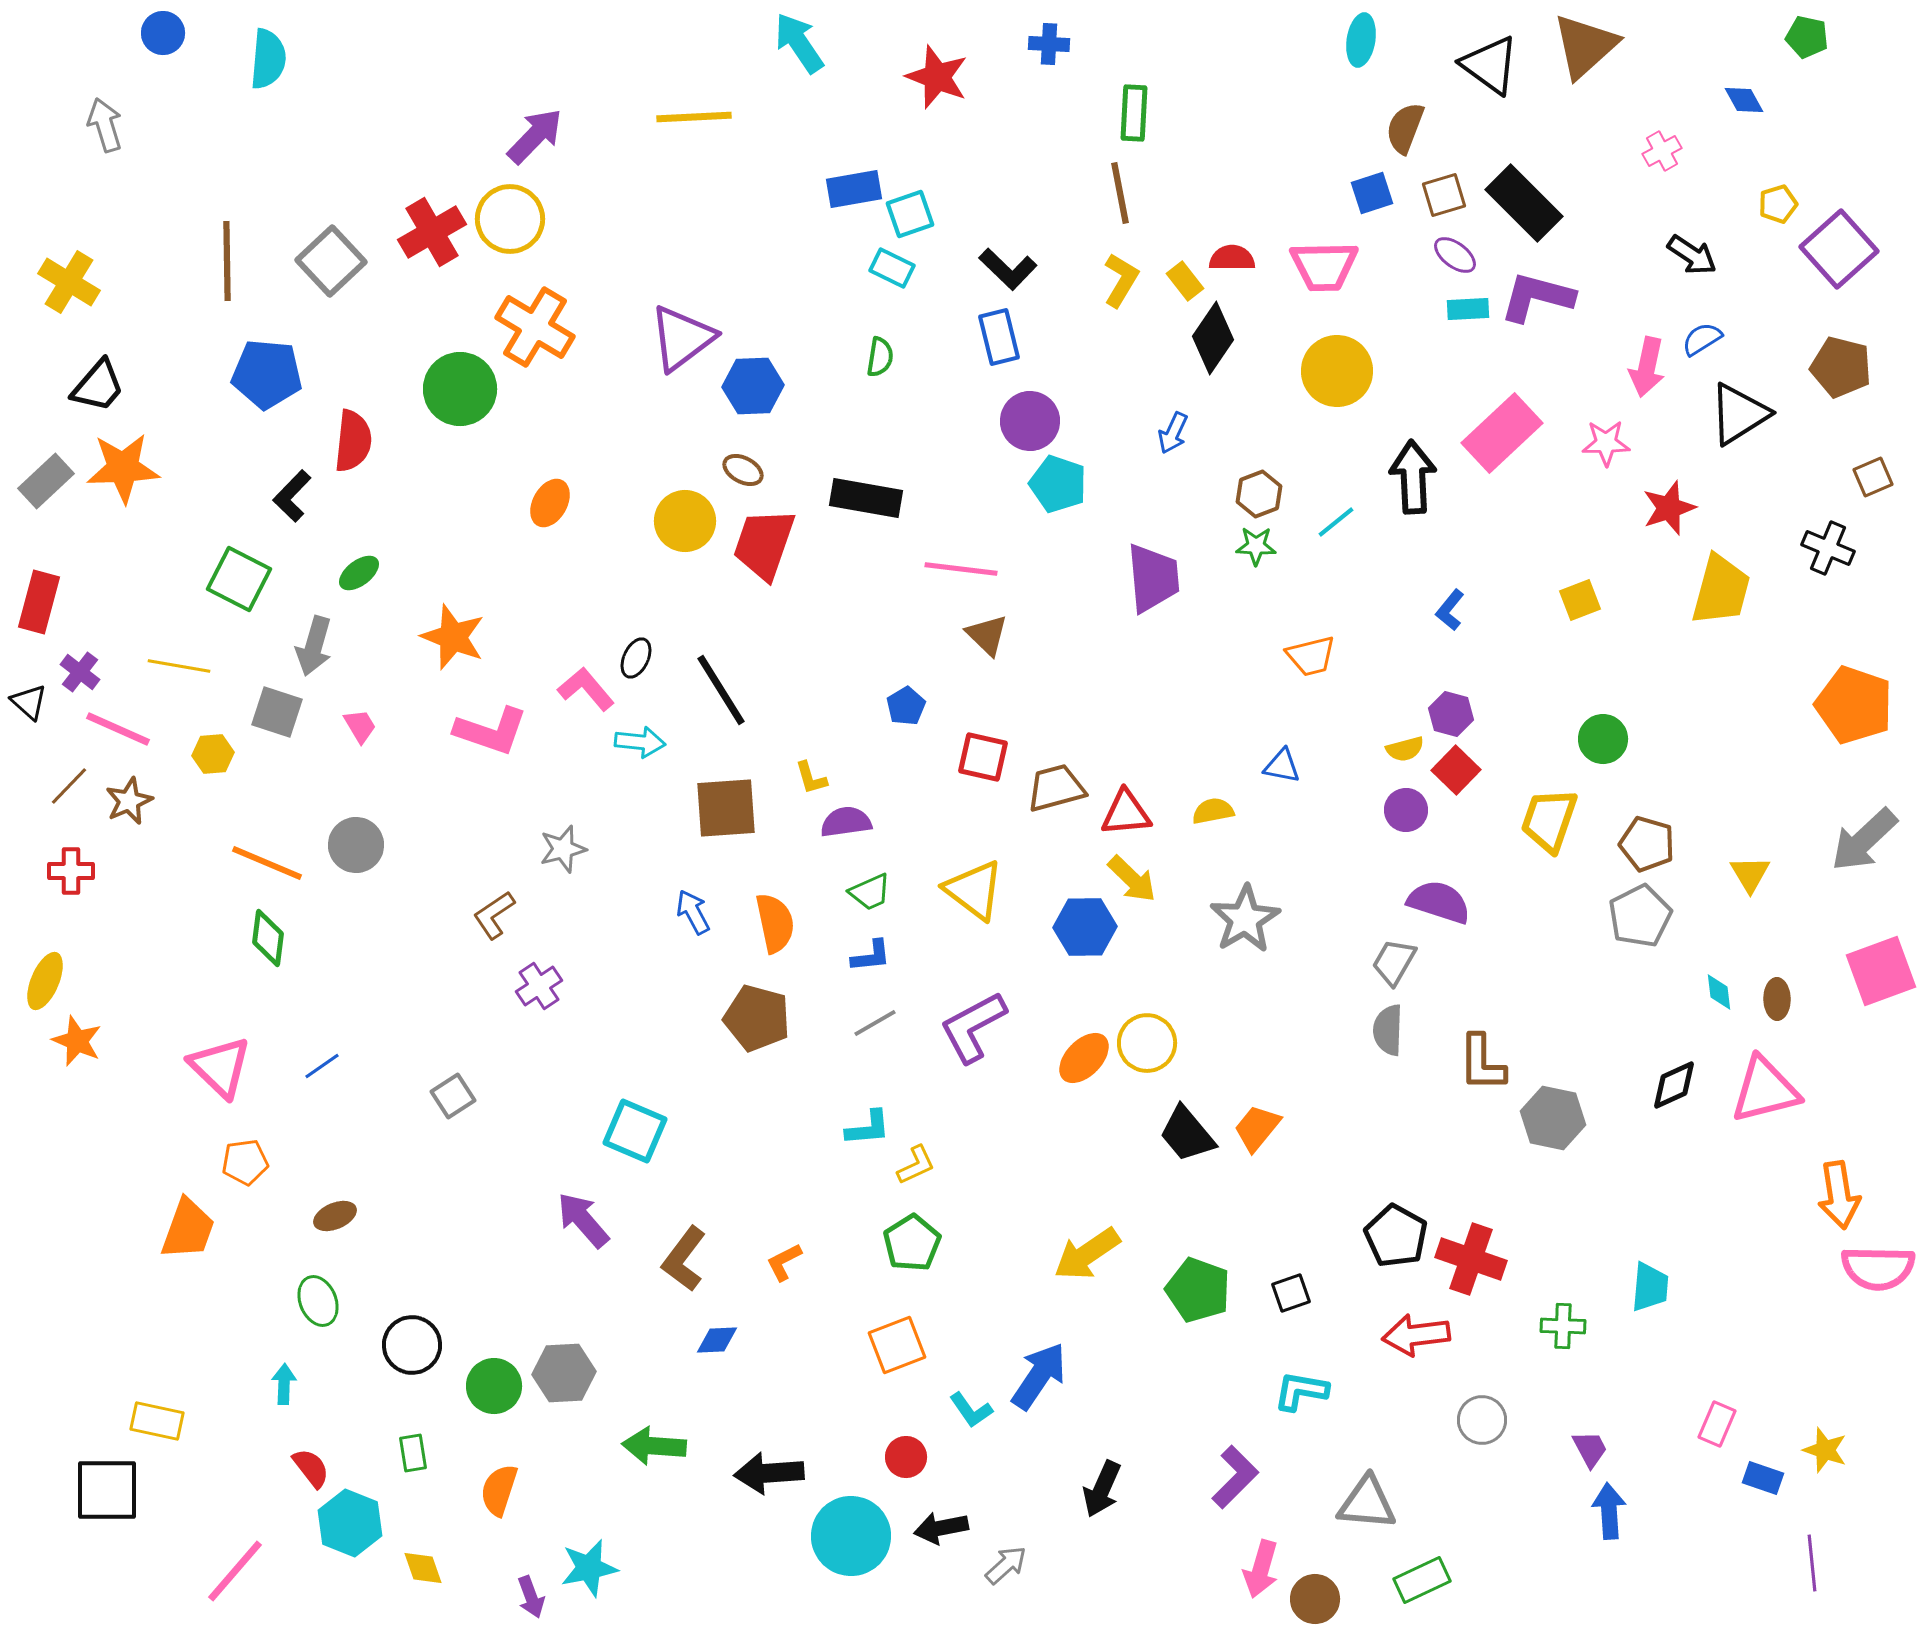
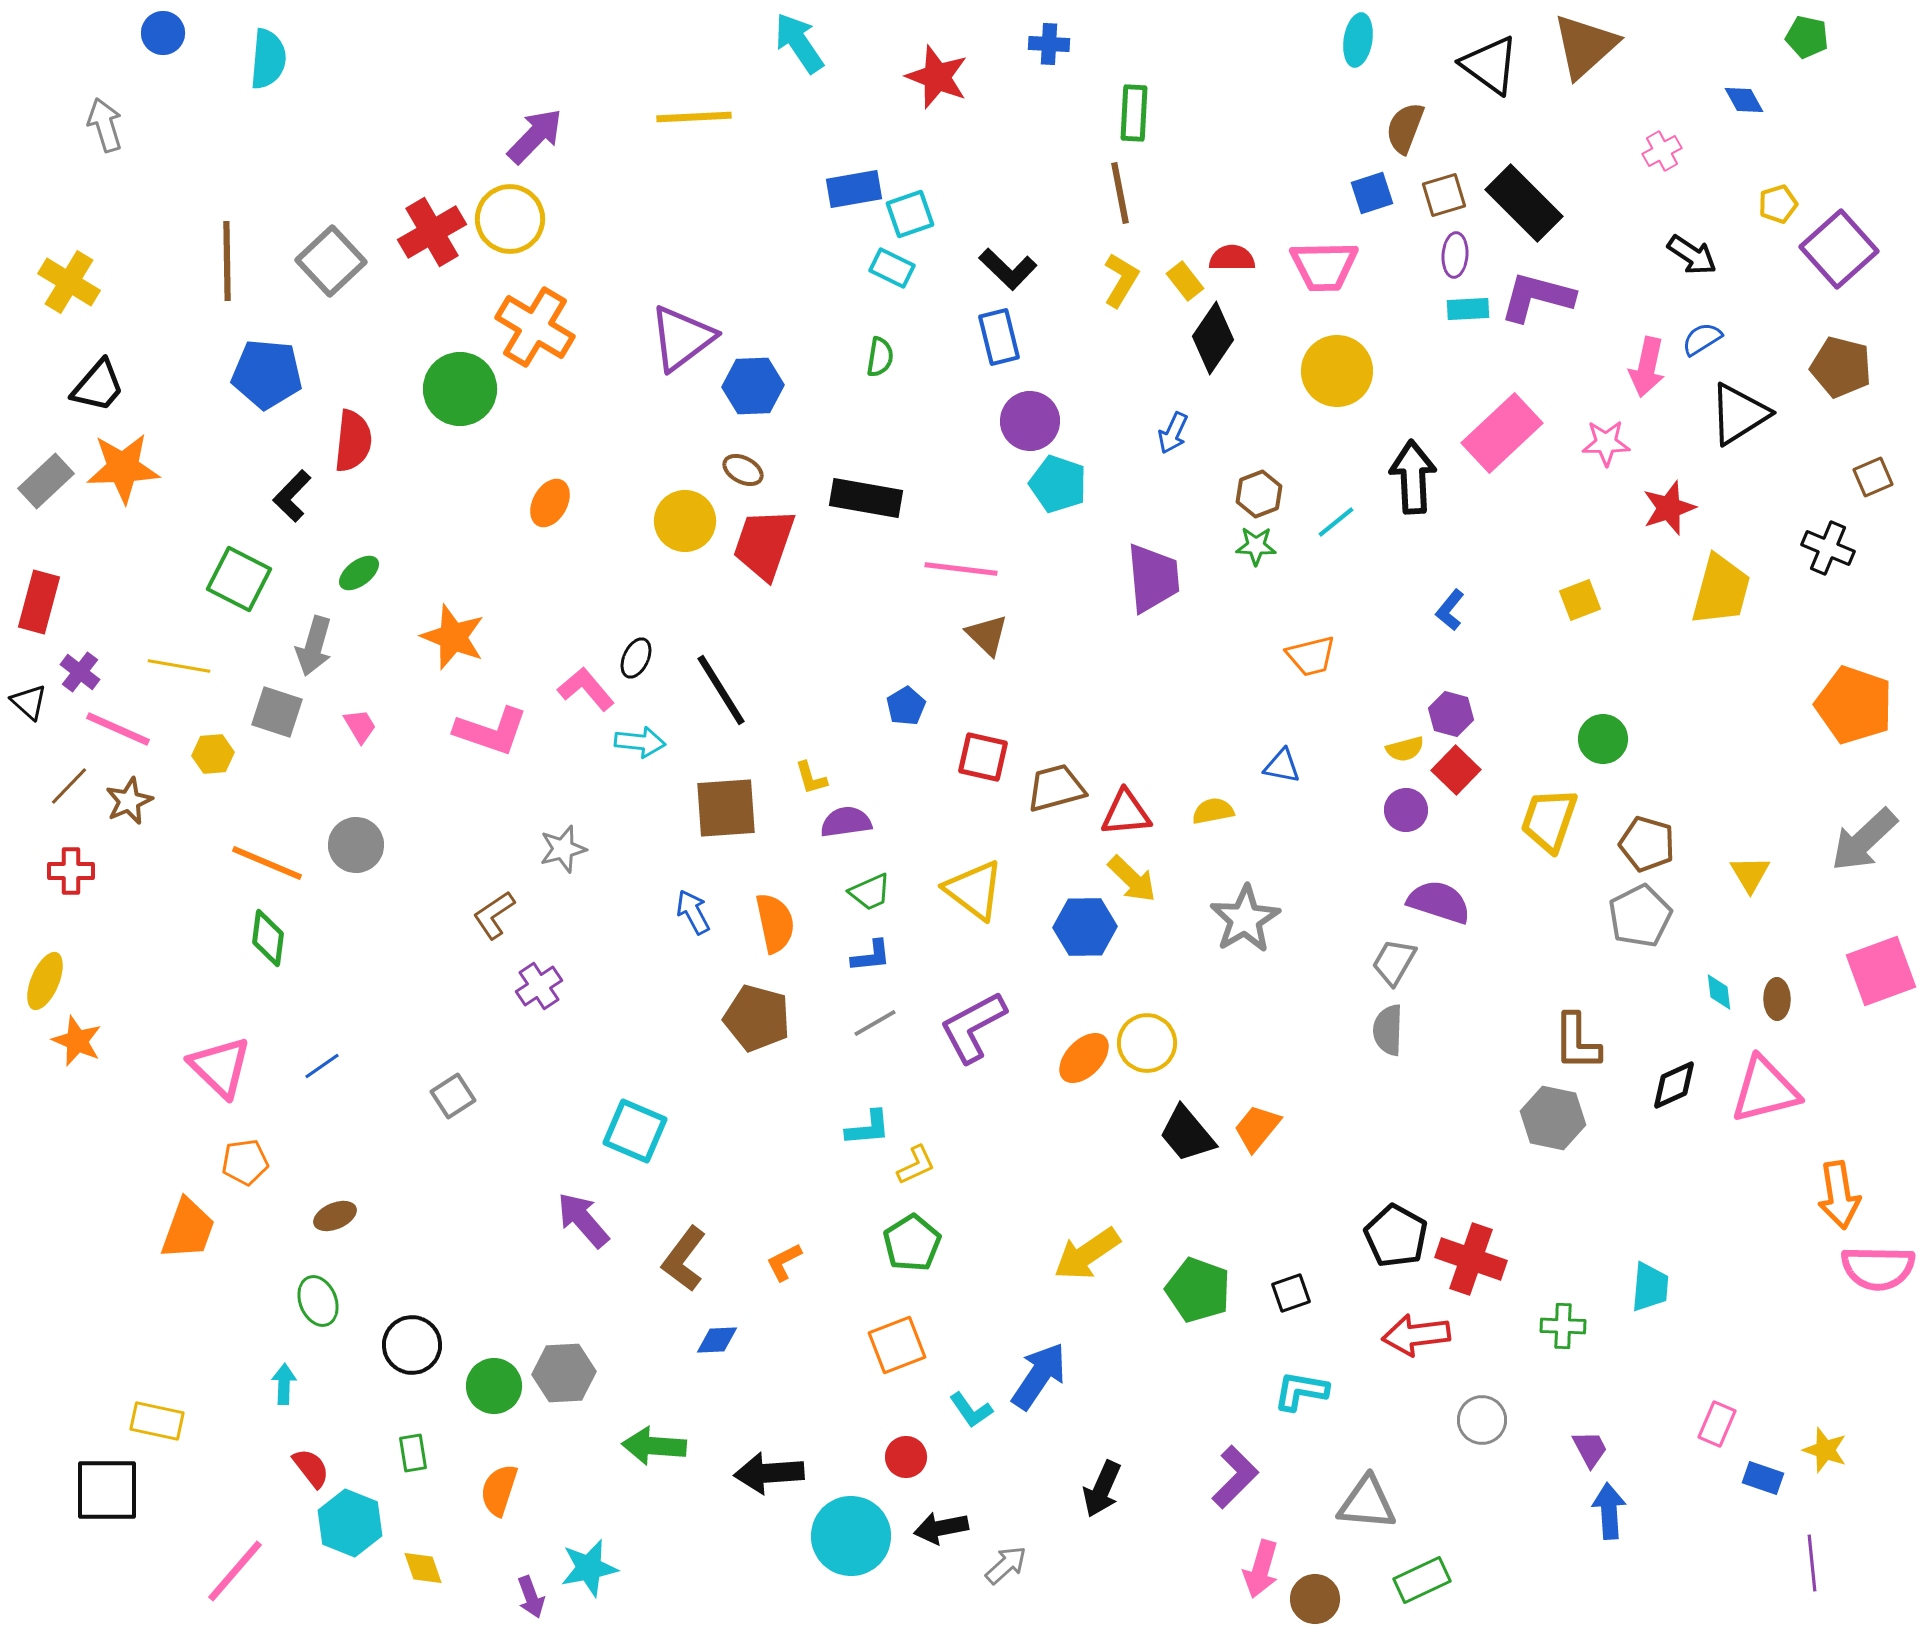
cyan ellipse at (1361, 40): moved 3 px left
purple ellipse at (1455, 255): rotated 57 degrees clockwise
brown L-shape at (1482, 1063): moved 95 px right, 21 px up
